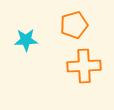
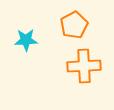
orange pentagon: rotated 12 degrees counterclockwise
